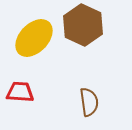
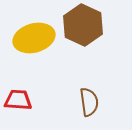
yellow ellipse: rotated 30 degrees clockwise
red trapezoid: moved 2 px left, 8 px down
